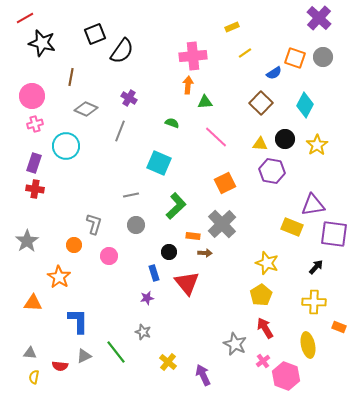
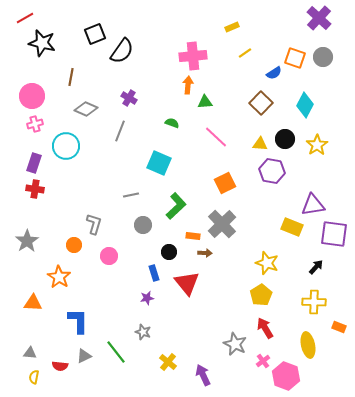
gray circle at (136, 225): moved 7 px right
